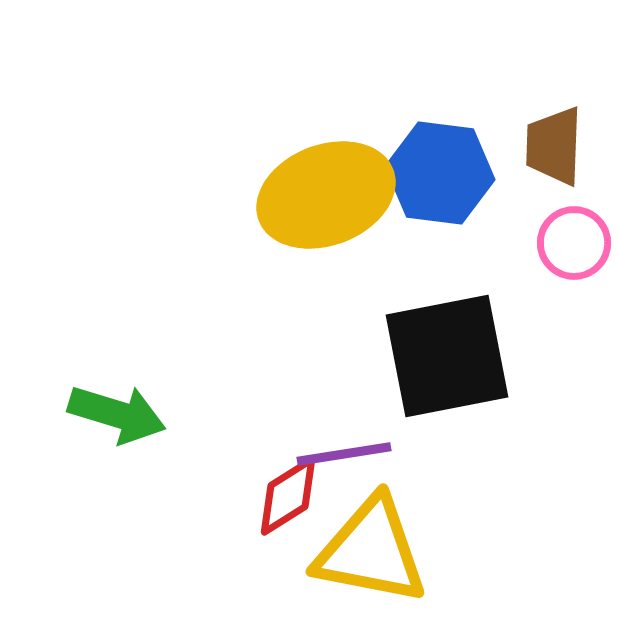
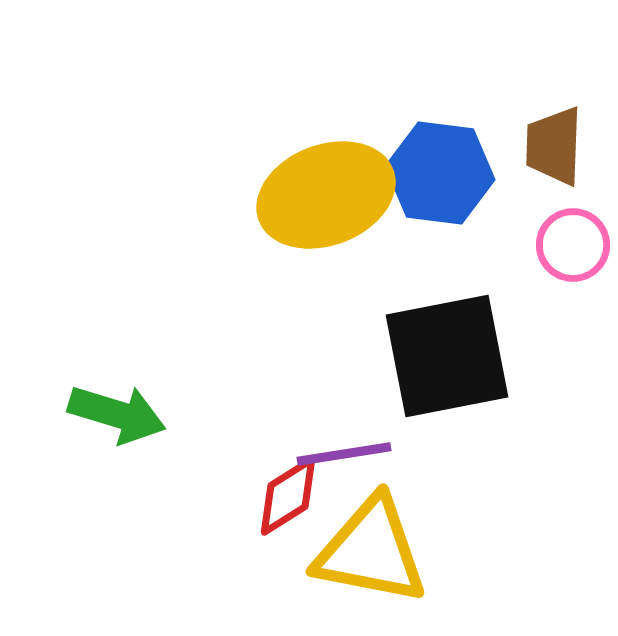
pink circle: moved 1 px left, 2 px down
